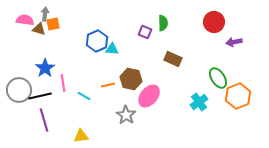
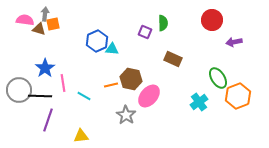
red circle: moved 2 px left, 2 px up
orange line: moved 3 px right
black line: rotated 15 degrees clockwise
purple line: moved 4 px right; rotated 35 degrees clockwise
